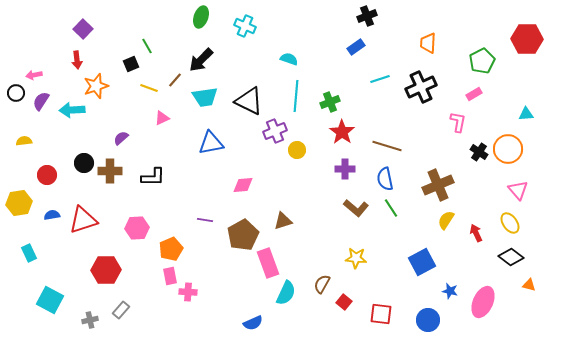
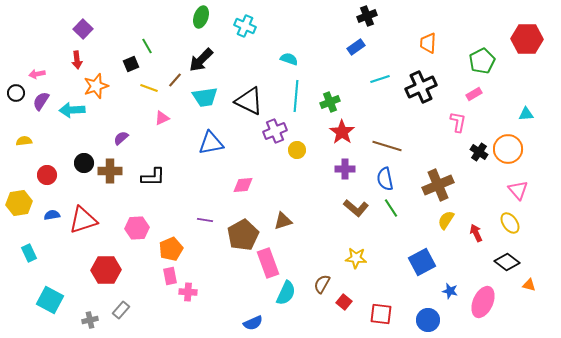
pink arrow at (34, 75): moved 3 px right, 1 px up
black diamond at (511, 257): moved 4 px left, 5 px down
